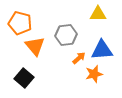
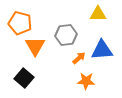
orange triangle: rotated 10 degrees clockwise
orange star: moved 8 px left, 7 px down; rotated 18 degrees clockwise
